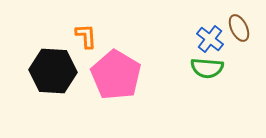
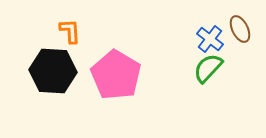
brown ellipse: moved 1 px right, 1 px down
orange L-shape: moved 16 px left, 5 px up
green semicircle: moved 1 px right; rotated 128 degrees clockwise
